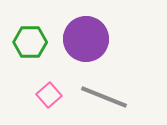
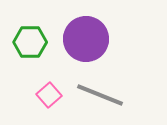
gray line: moved 4 px left, 2 px up
